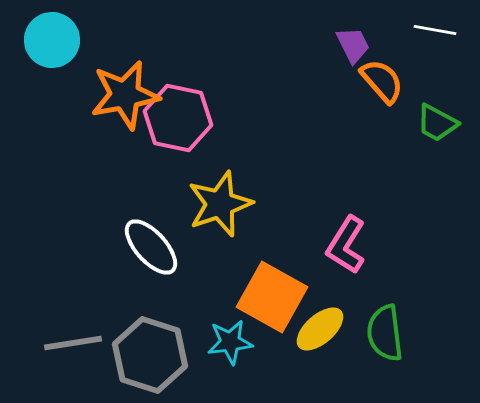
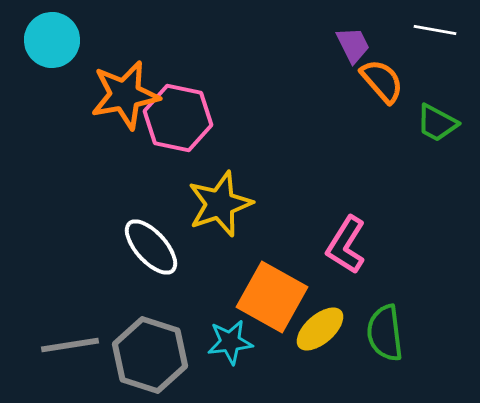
gray line: moved 3 px left, 2 px down
